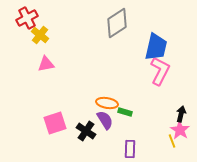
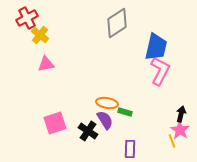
black cross: moved 2 px right
